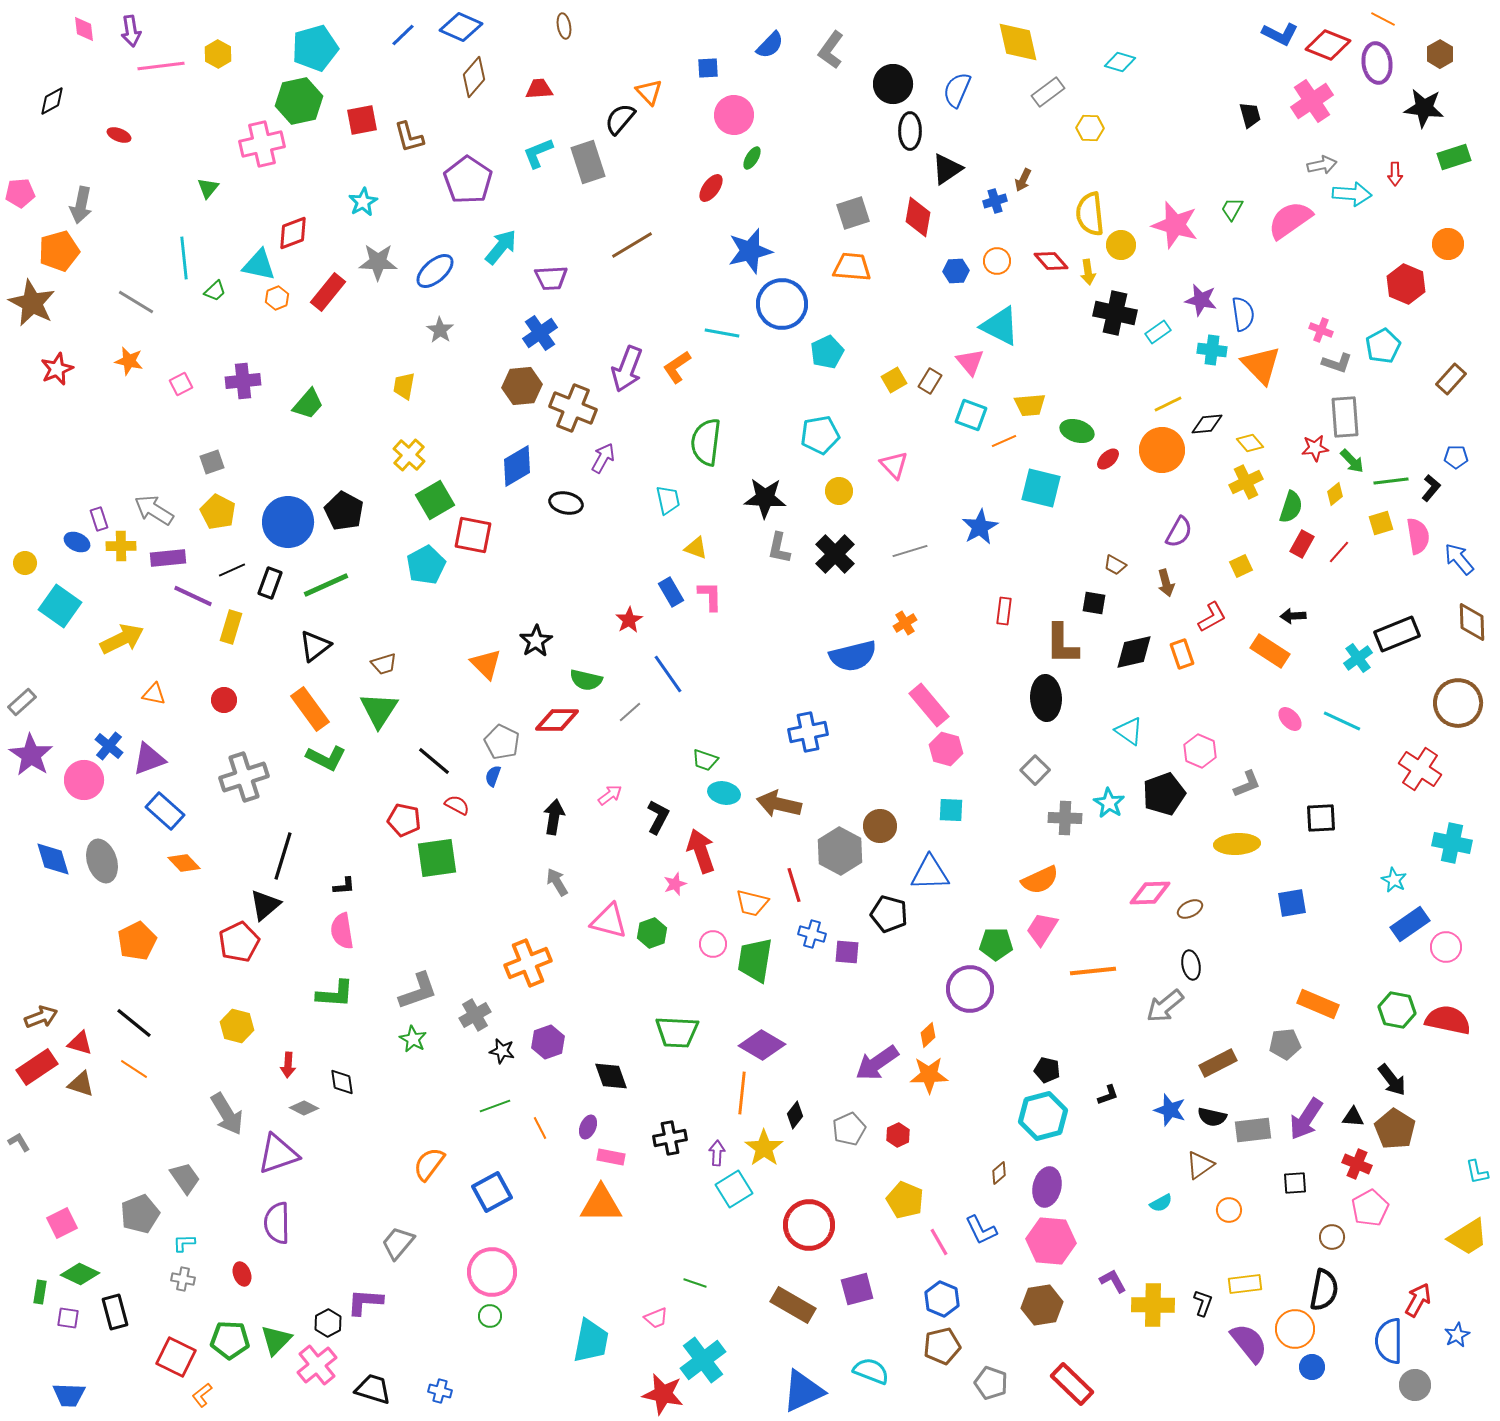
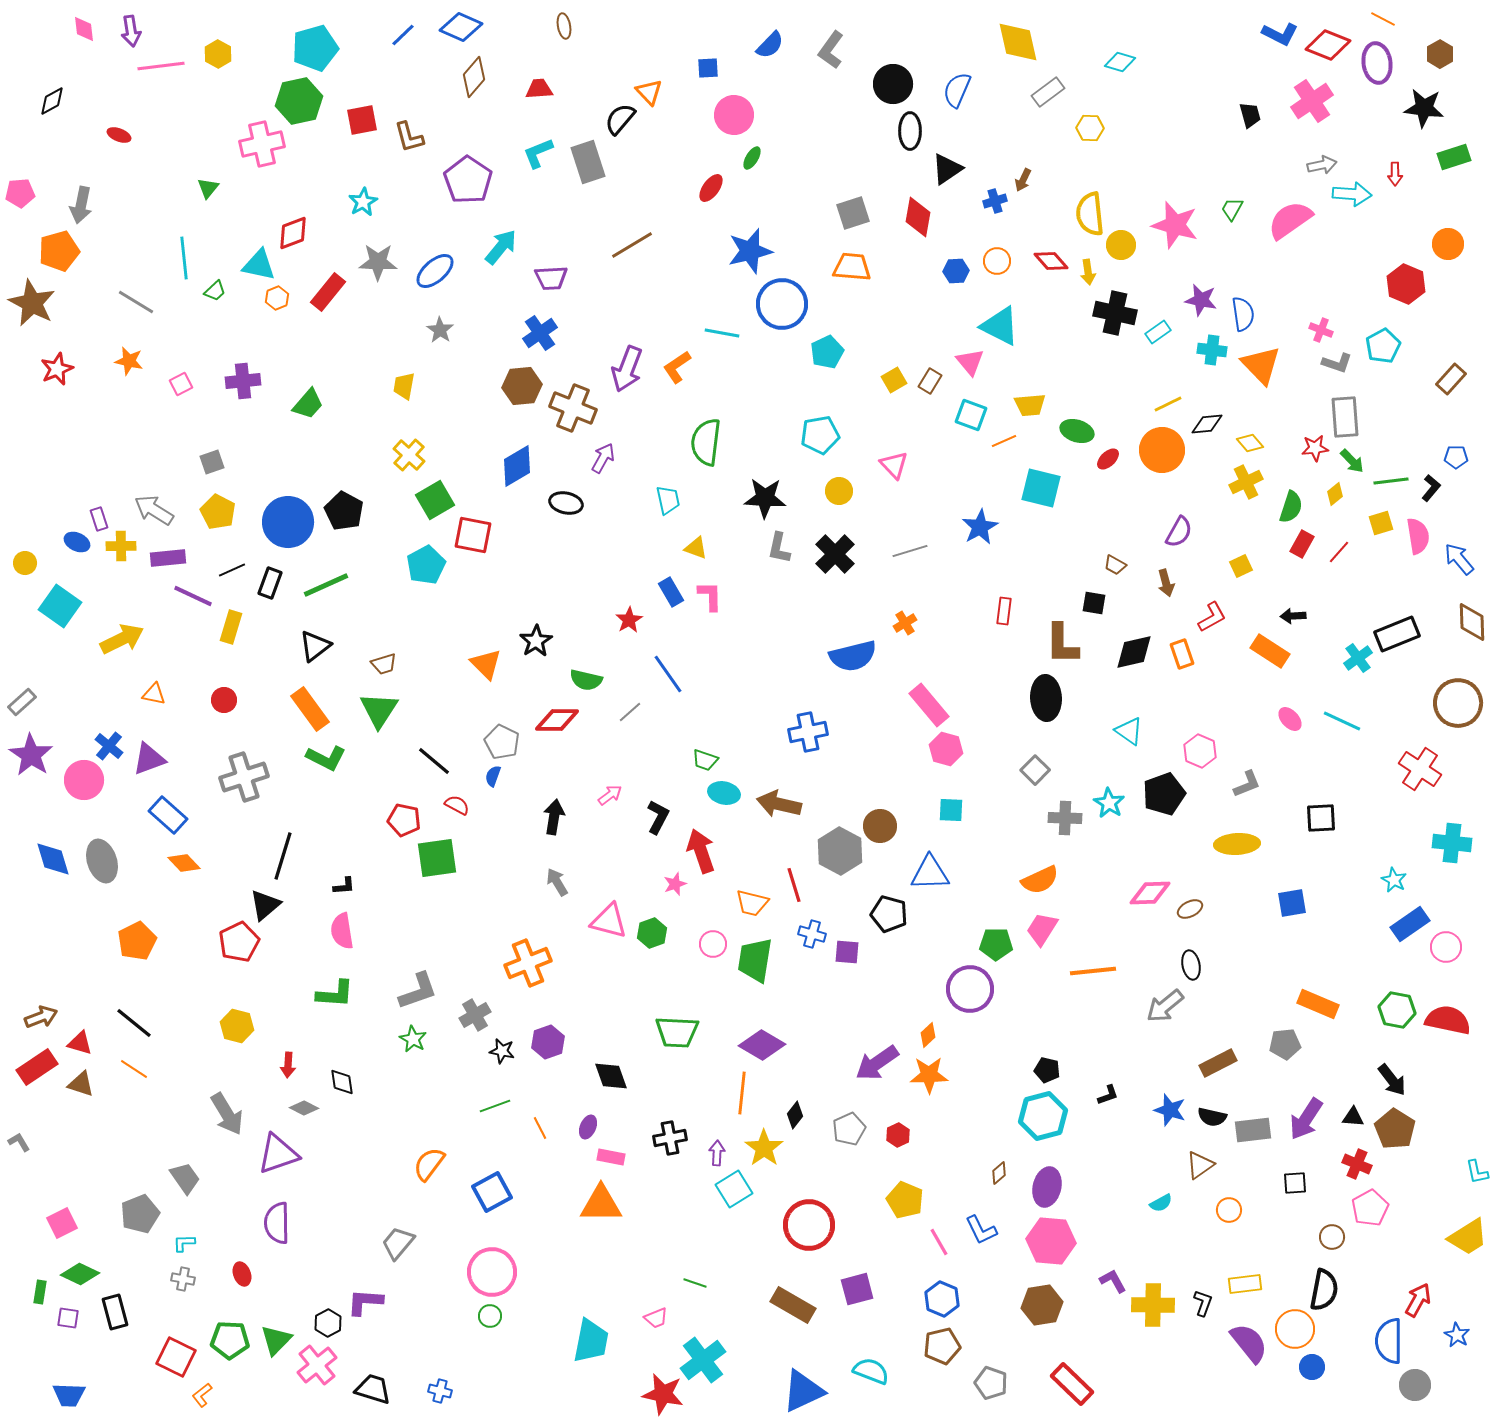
blue rectangle at (165, 811): moved 3 px right, 4 px down
cyan cross at (1452, 843): rotated 6 degrees counterclockwise
blue star at (1457, 1335): rotated 15 degrees counterclockwise
